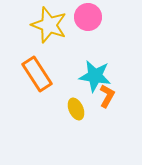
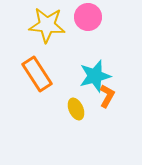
yellow star: moved 2 px left; rotated 15 degrees counterclockwise
cyan star: rotated 24 degrees counterclockwise
